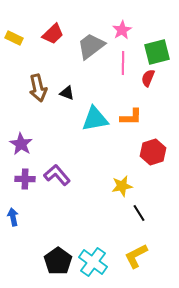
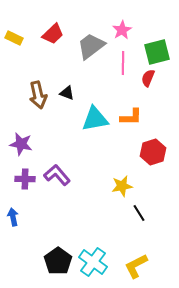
brown arrow: moved 7 px down
purple star: rotated 20 degrees counterclockwise
yellow L-shape: moved 10 px down
